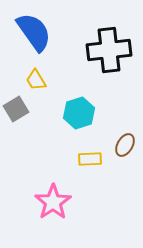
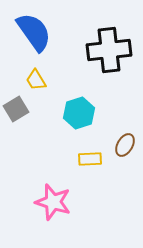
pink star: rotated 21 degrees counterclockwise
